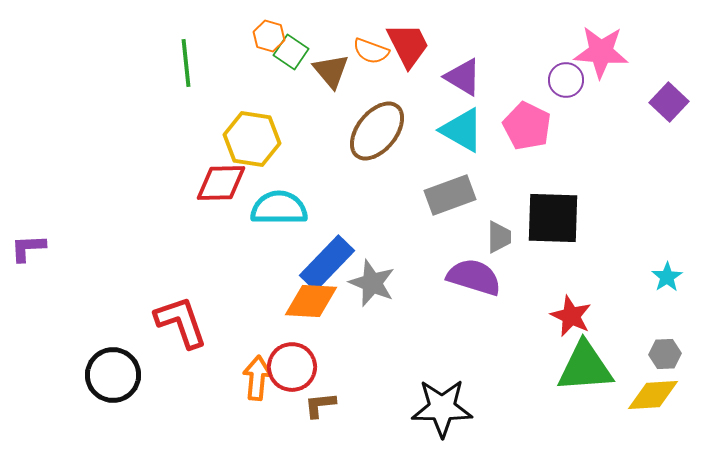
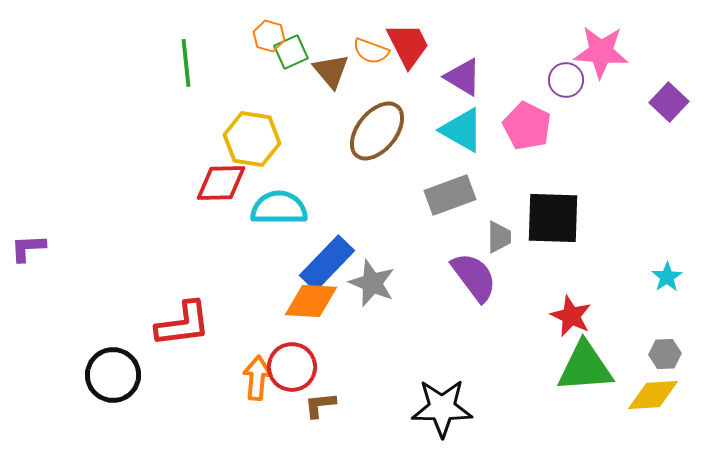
green square: rotated 32 degrees clockwise
purple semicircle: rotated 36 degrees clockwise
red L-shape: moved 2 px right, 2 px down; rotated 102 degrees clockwise
